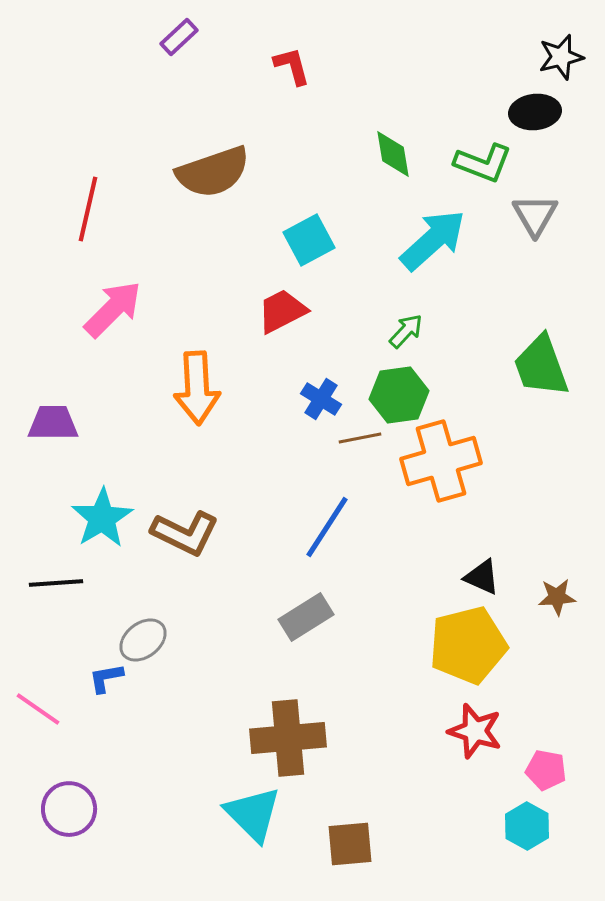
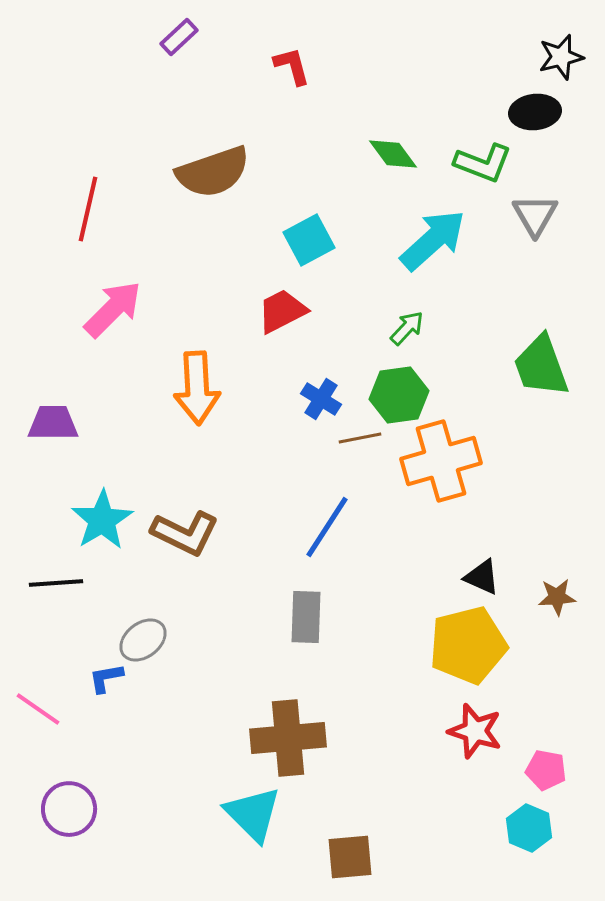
green diamond: rotated 27 degrees counterclockwise
green arrow: moved 1 px right, 3 px up
cyan star: moved 2 px down
gray rectangle: rotated 56 degrees counterclockwise
cyan hexagon: moved 2 px right, 2 px down; rotated 6 degrees counterclockwise
brown square: moved 13 px down
